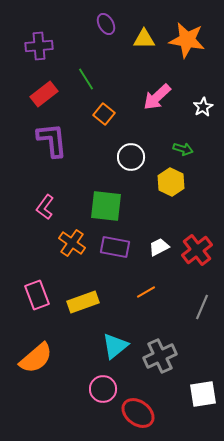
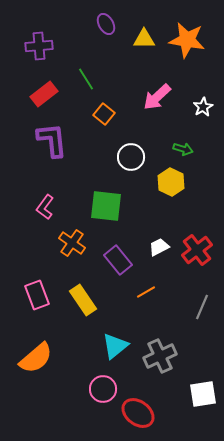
purple rectangle: moved 3 px right, 13 px down; rotated 40 degrees clockwise
yellow rectangle: moved 2 px up; rotated 76 degrees clockwise
